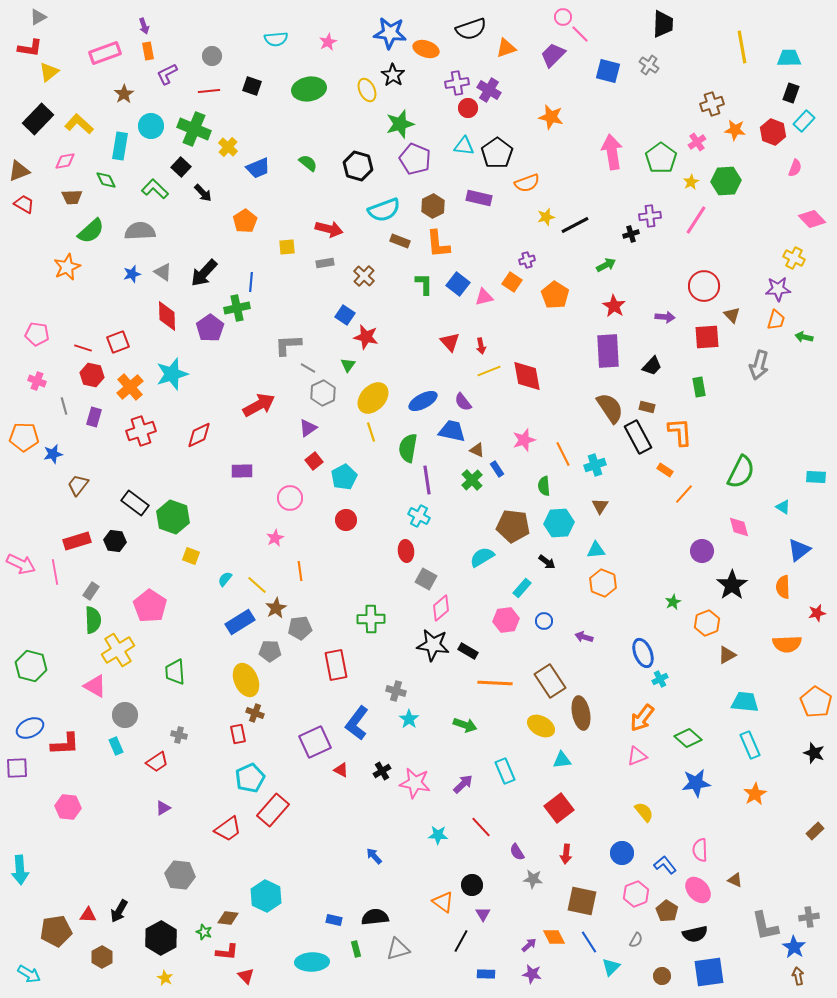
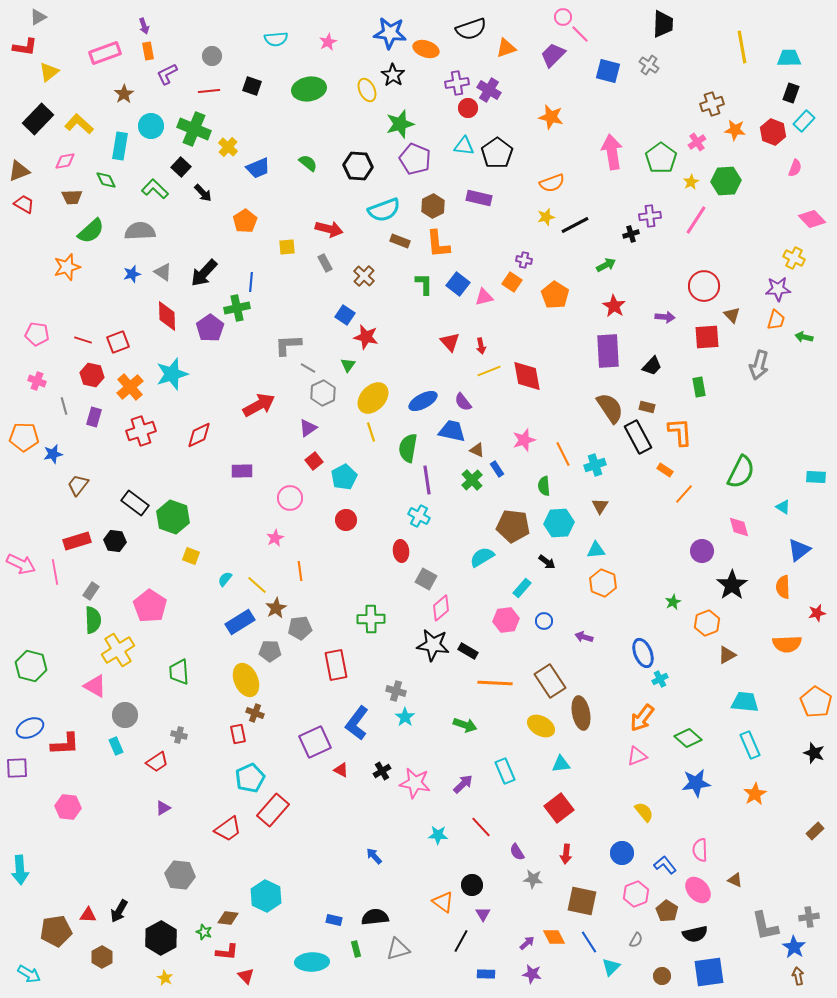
red L-shape at (30, 48): moved 5 px left, 1 px up
black hexagon at (358, 166): rotated 12 degrees counterclockwise
orange semicircle at (527, 183): moved 25 px right
purple cross at (527, 260): moved 3 px left; rotated 28 degrees clockwise
gray rectangle at (325, 263): rotated 72 degrees clockwise
orange star at (67, 267): rotated 8 degrees clockwise
red line at (83, 348): moved 8 px up
red ellipse at (406, 551): moved 5 px left
green trapezoid at (175, 672): moved 4 px right
cyan star at (409, 719): moved 4 px left, 2 px up
cyan triangle at (562, 760): moved 1 px left, 4 px down
purple arrow at (529, 945): moved 2 px left, 2 px up
